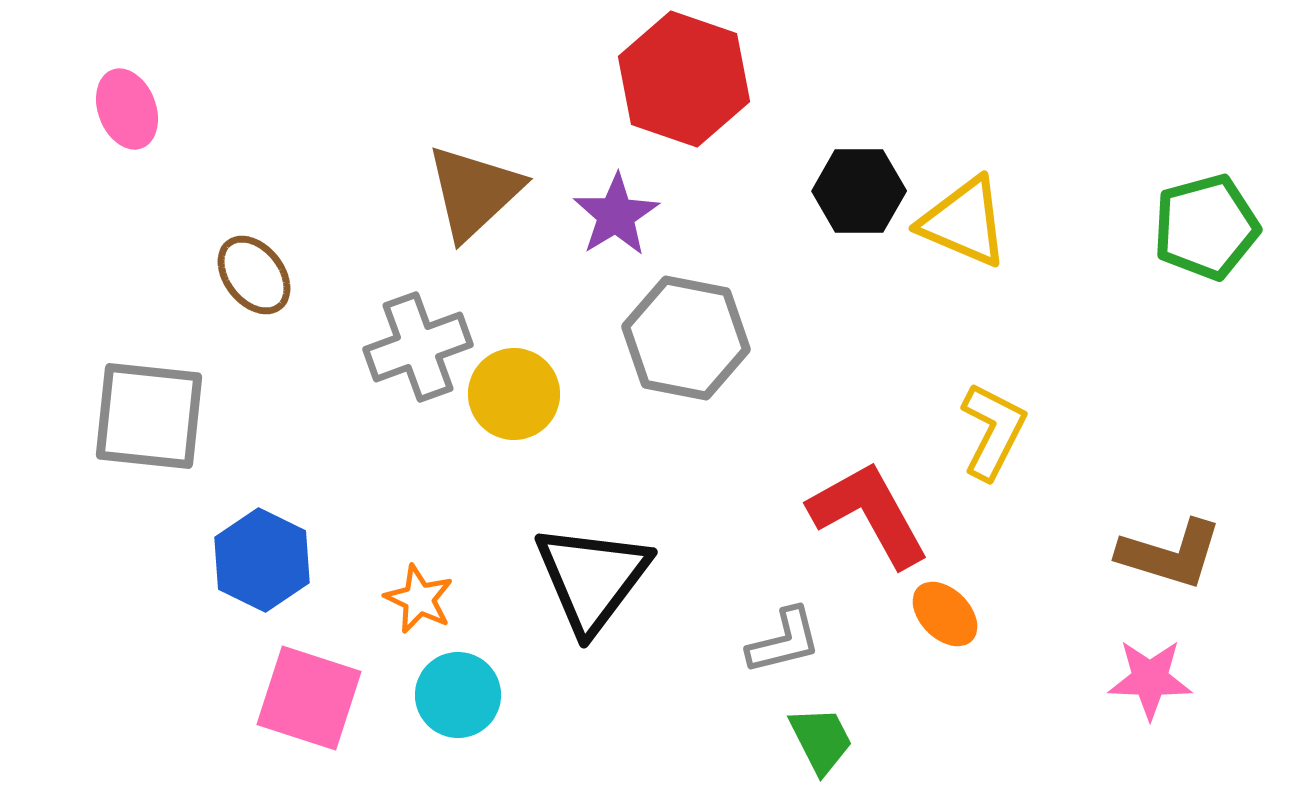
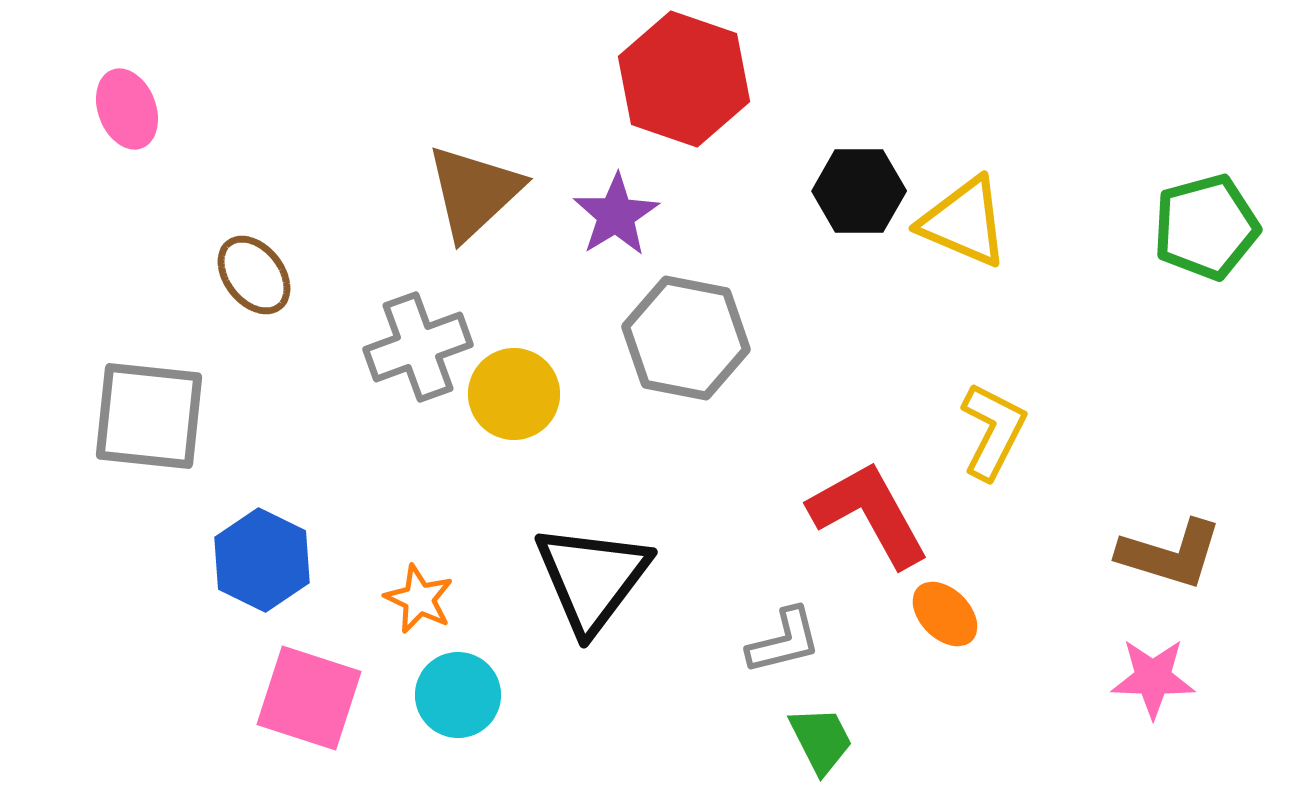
pink star: moved 3 px right, 1 px up
